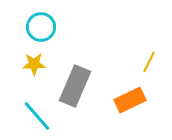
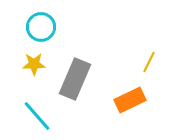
gray rectangle: moved 7 px up
